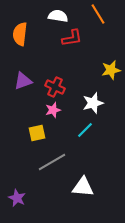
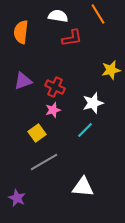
orange semicircle: moved 1 px right, 2 px up
yellow square: rotated 24 degrees counterclockwise
gray line: moved 8 px left
